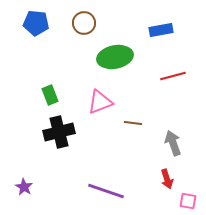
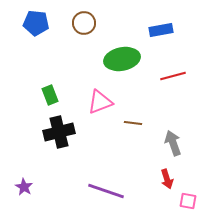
green ellipse: moved 7 px right, 2 px down
